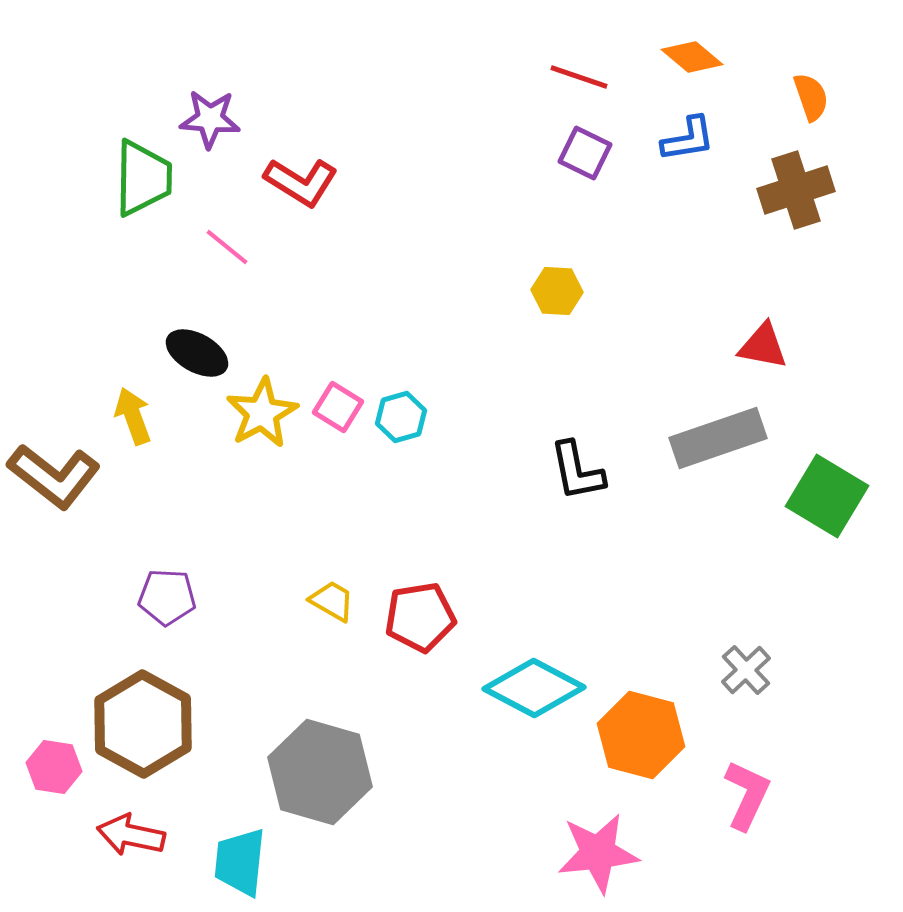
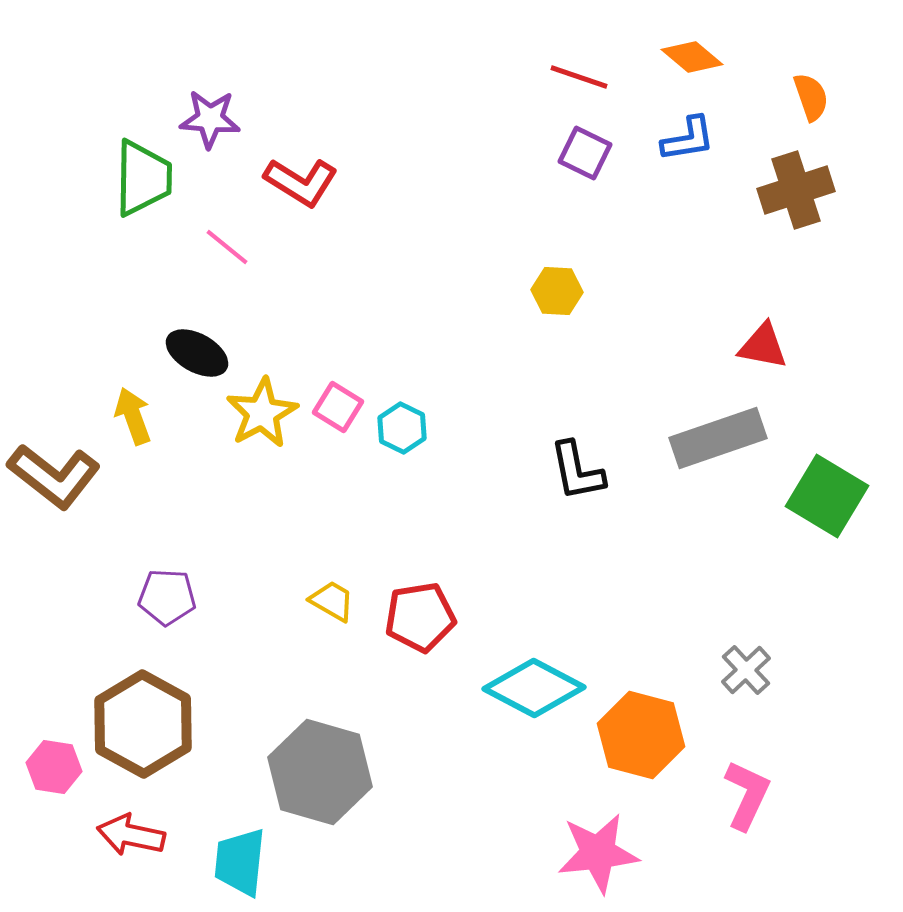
cyan hexagon: moved 1 px right, 11 px down; rotated 18 degrees counterclockwise
